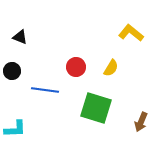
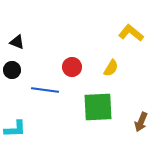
black triangle: moved 3 px left, 5 px down
red circle: moved 4 px left
black circle: moved 1 px up
green square: moved 2 px right, 1 px up; rotated 20 degrees counterclockwise
